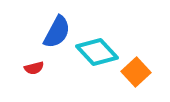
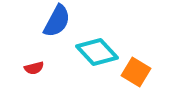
blue semicircle: moved 11 px up
orange square: rotated 16 degrees counterclockwise
